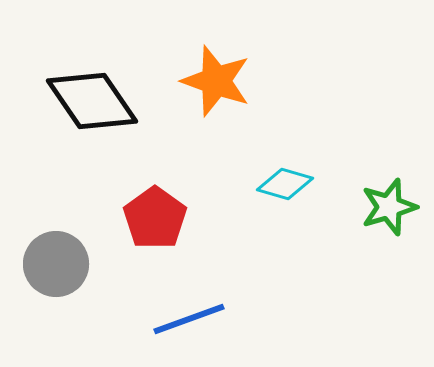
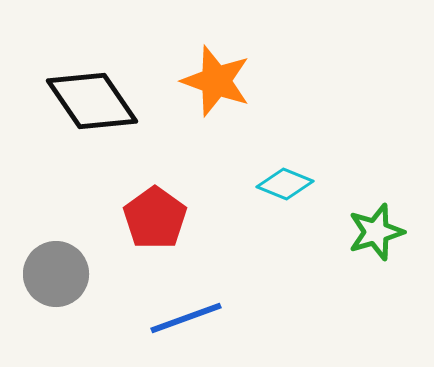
cyan diamond: rotated 6 degrees clockwise
green star: moved 13 px left, 25 px down
gray circle: moved 10 px down
blue line: moved 3 px left, 1 px up
